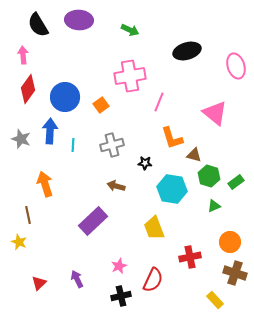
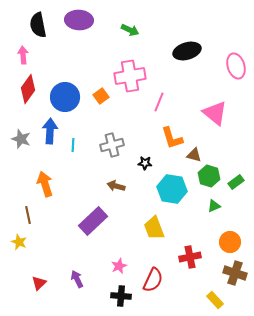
black semicircle: rotated 20 degrees clockwise
orange square: moved 9 px up
black cross: rotated 18 degrees clockwise
